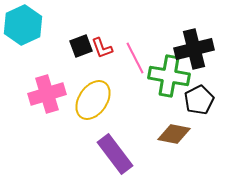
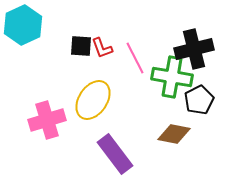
black square: rotated 25 degrees clockwise
green cross: moved 3 px right, 1 px down
pink cross: moved 26 px down
